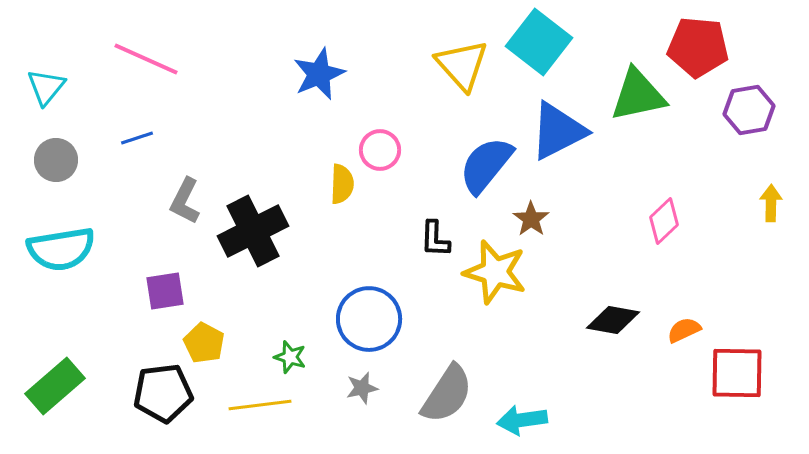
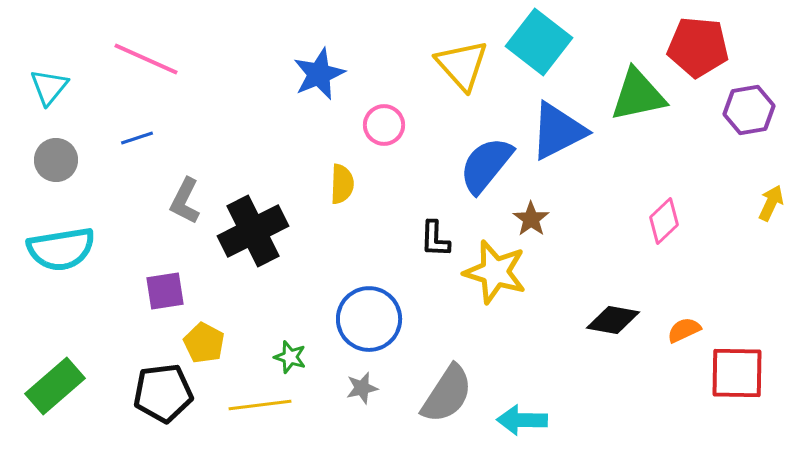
cyan triangle: moved 3 px right
pink circle: moved 4 px right, 25 px up
yellow arrow: rotated 24 degrees clockwise
cyan arrow: rotated 9 degrees clockwise
